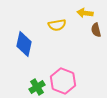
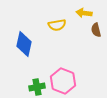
yellow arrow: moved 1 px left
green cross: rotated 21 degrees clockwise
